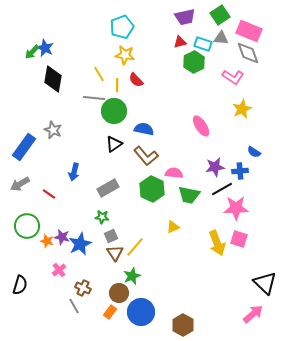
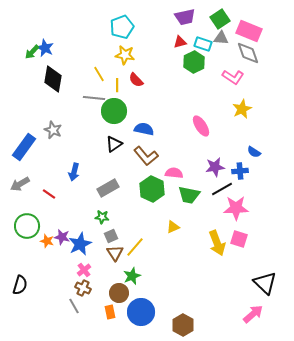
green square at (220, 15): moved 4 px down
pink cross at (59, 270): moved 25 px right
orange rectangle at (110, 312): rotated 48 degrees counterclockwise
